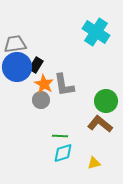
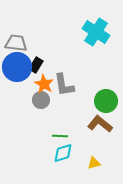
gray trapezoid: moved 1 px right, 1 px up; rotated 15 degrees clockwise
